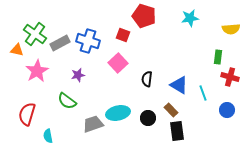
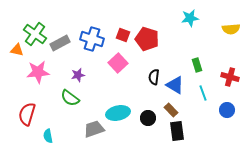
red pentagon: moved 3 px right, 23 px down
blue cross: moved 4 px right, 2 px up
green rectangle: moved 21 px left, 8 px down; rotated 24 degrees counterclockwise
pink star: moved 1 px right, 1 px down; rotated 25 degrees clockwise
black semicircle: moved 7 px right, 2 px up
blue triangle: moved 4 px left
green semicircle: moved 3 px right, 3 px up
gray trapezoid: moved 1 px right, 5 px down
